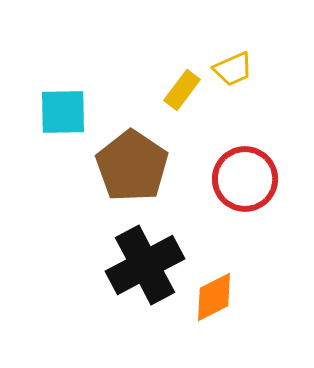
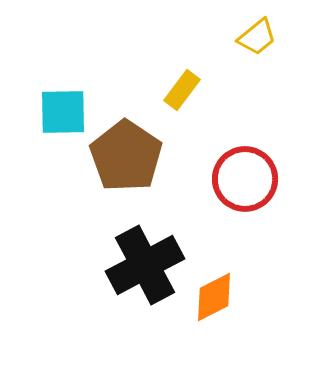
yellow trapezoid: moved 24 px right, 32 px up; rotated 15 degrees counterclockwise
brown pentagon: moved 6 px left, 10 px up
